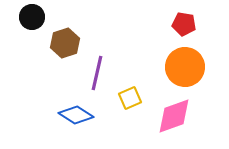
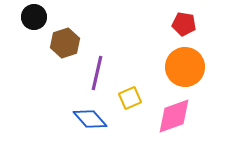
black circle: moved 2 px right
blue diamond: moved 14 px right, 4 px down; rotated 16 degrees clockwise
